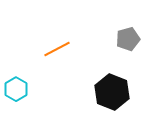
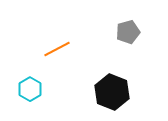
gray pentagon: moved 7 px up
cyan hexagon: moved 14 px right
